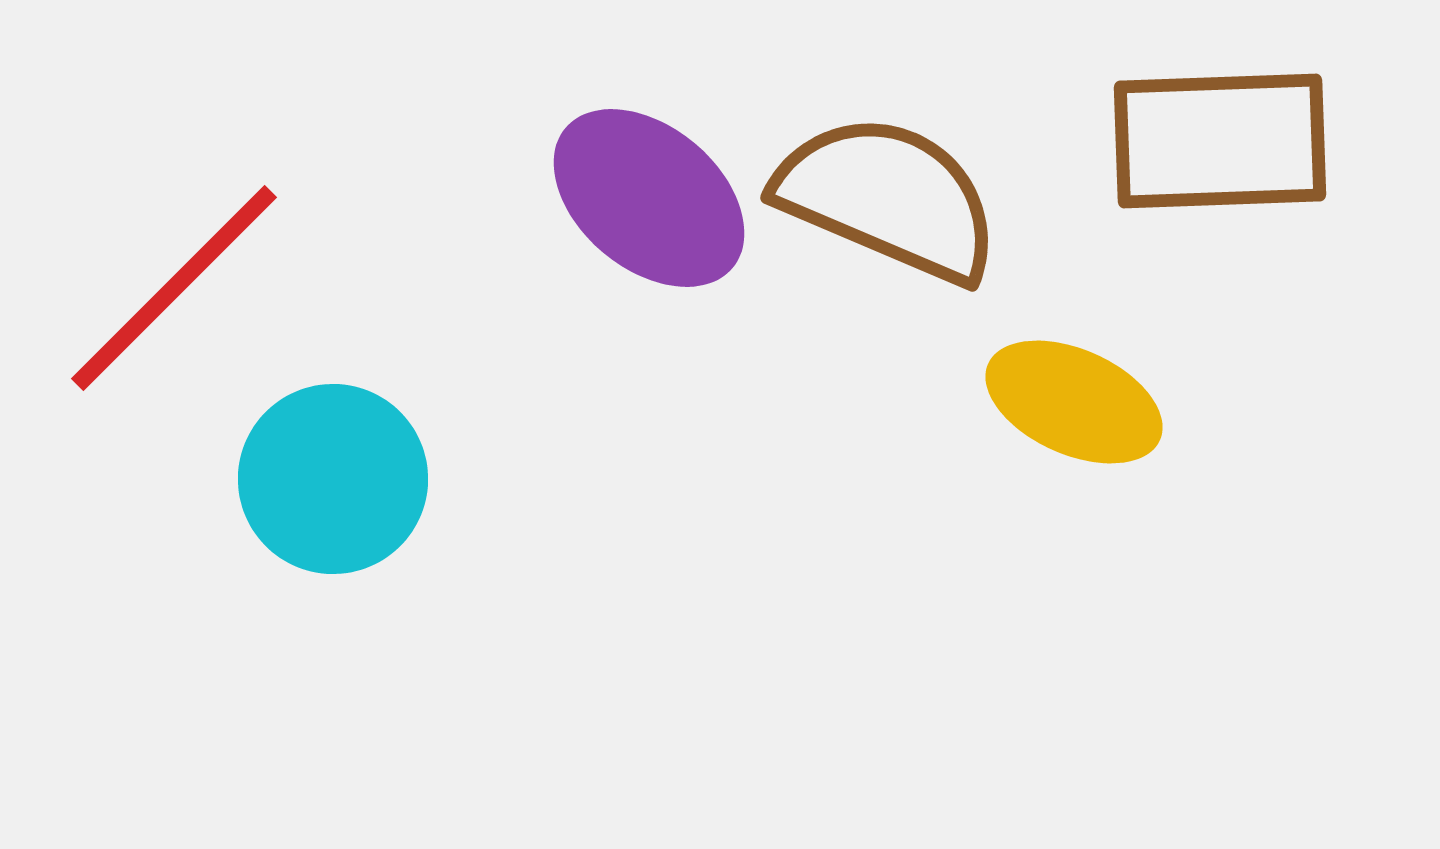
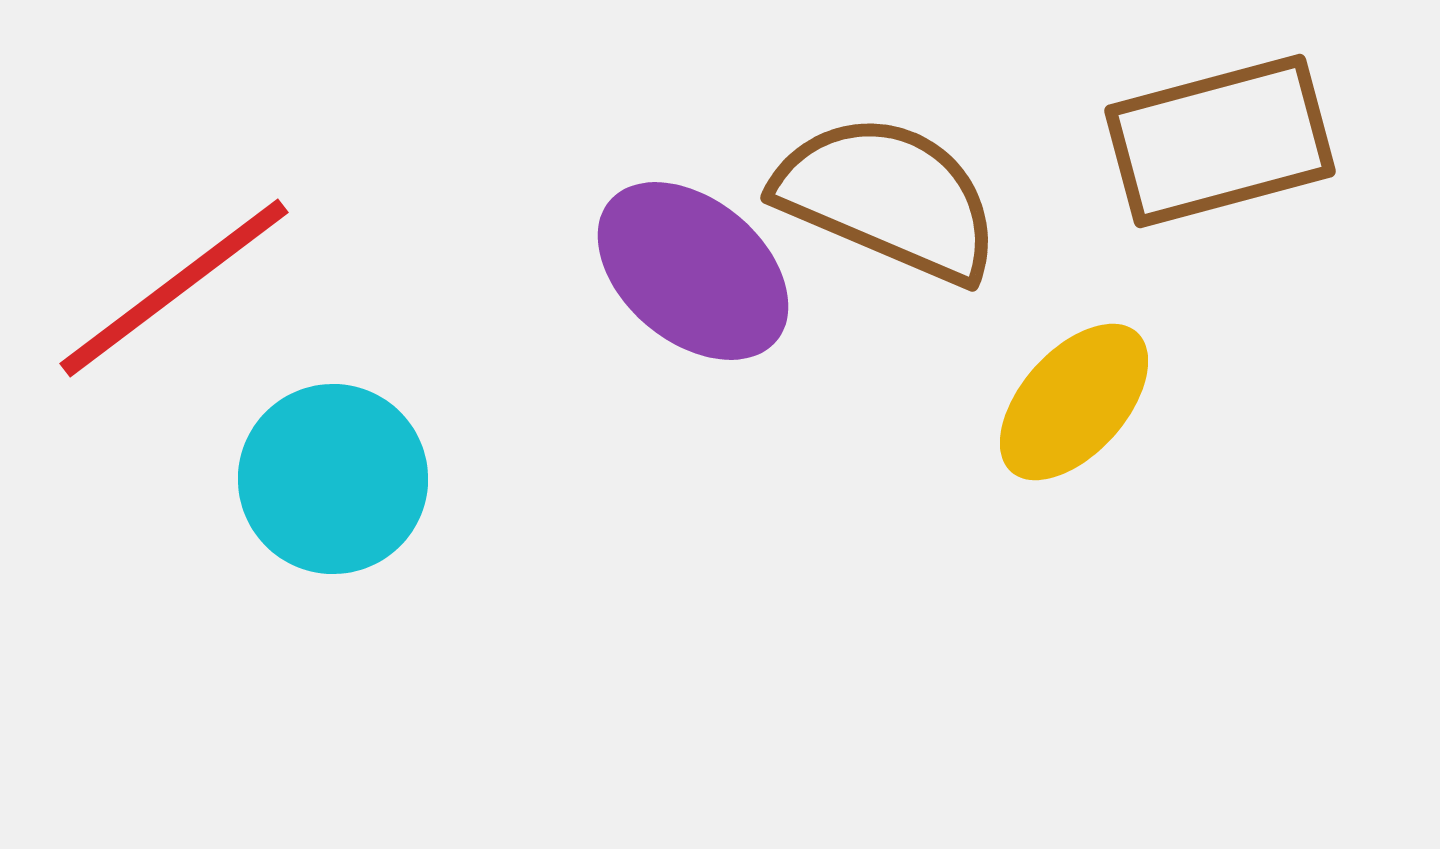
brown rectangle: rotated 13 degrees counterclockwise
purple ellipse: moved 44 px right, 73 px down
red line: rotated 8 degrees clockwise
yellow ellipse: rotated 72 degrees counterclockwise
